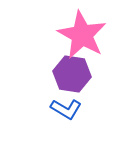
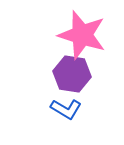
pink star: rotated 12 degrees counterclockwise
